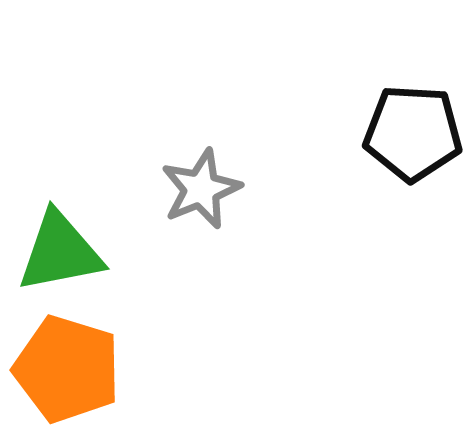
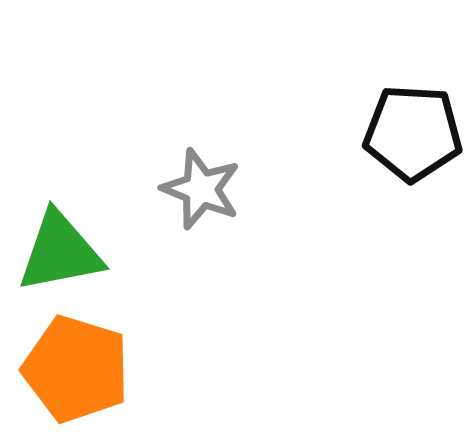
gray star: rotated 28 degrees counterclockwise
orange pentagon: moved 9 px right
